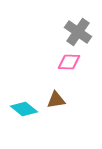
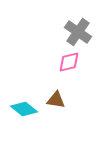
pink diamond: rotated 15 degrees counterclockwise
brown triangle: rotated 18 degrees clockwise
